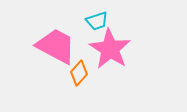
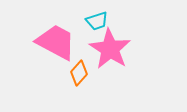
pink trapezoid: moved 4 px up
